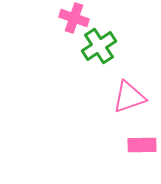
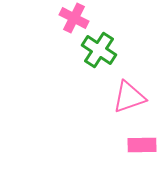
pink cross: rotated 8 degrees clockwise
green cross: moved 4 px down; rotated 24 degrees counterclockwise
